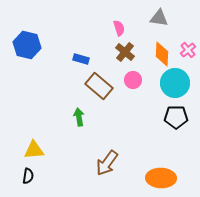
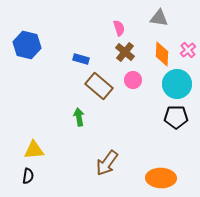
cyan circle: moved 2 px right, 1 px down
